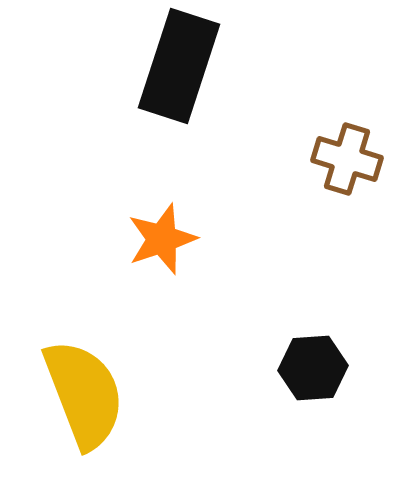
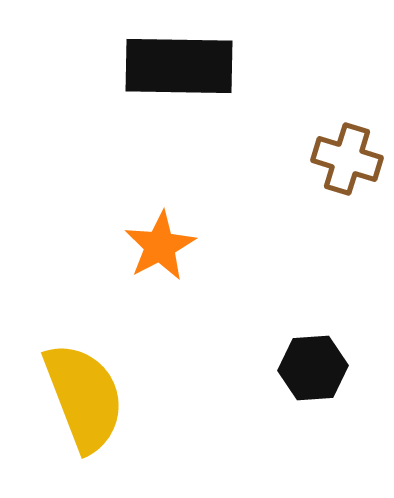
black rectangle: rotated 73 degrees clockwise
orange star: moved 2 px left, 7 px down; rotated 10 degrees counterclockwise
yellow semicircle: moved 3 px down
